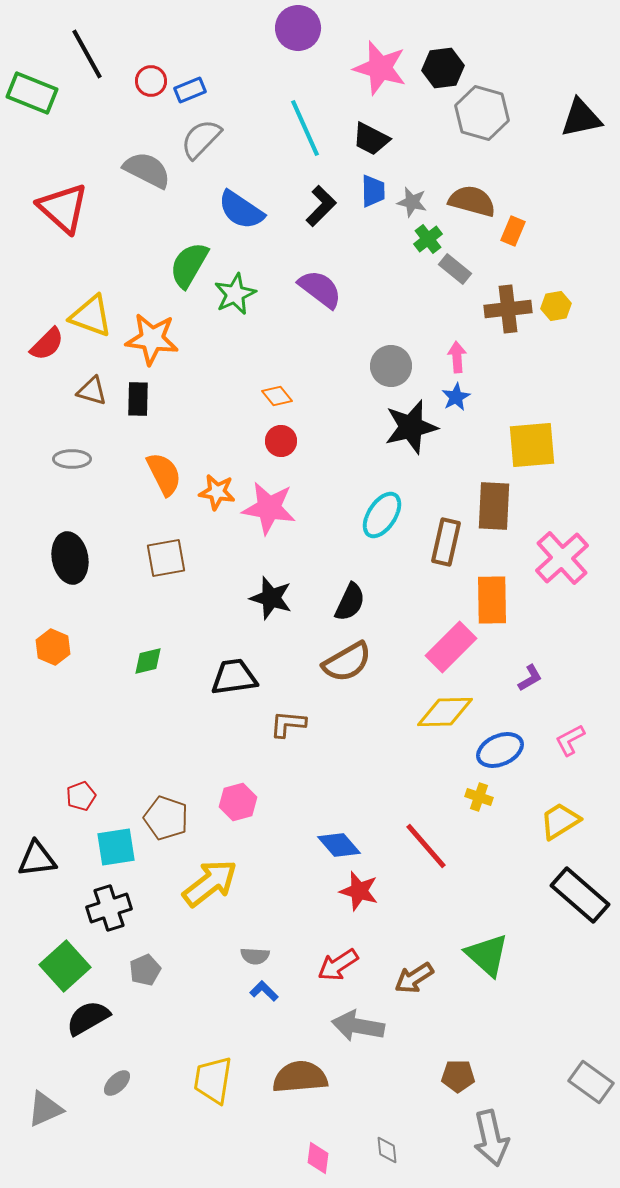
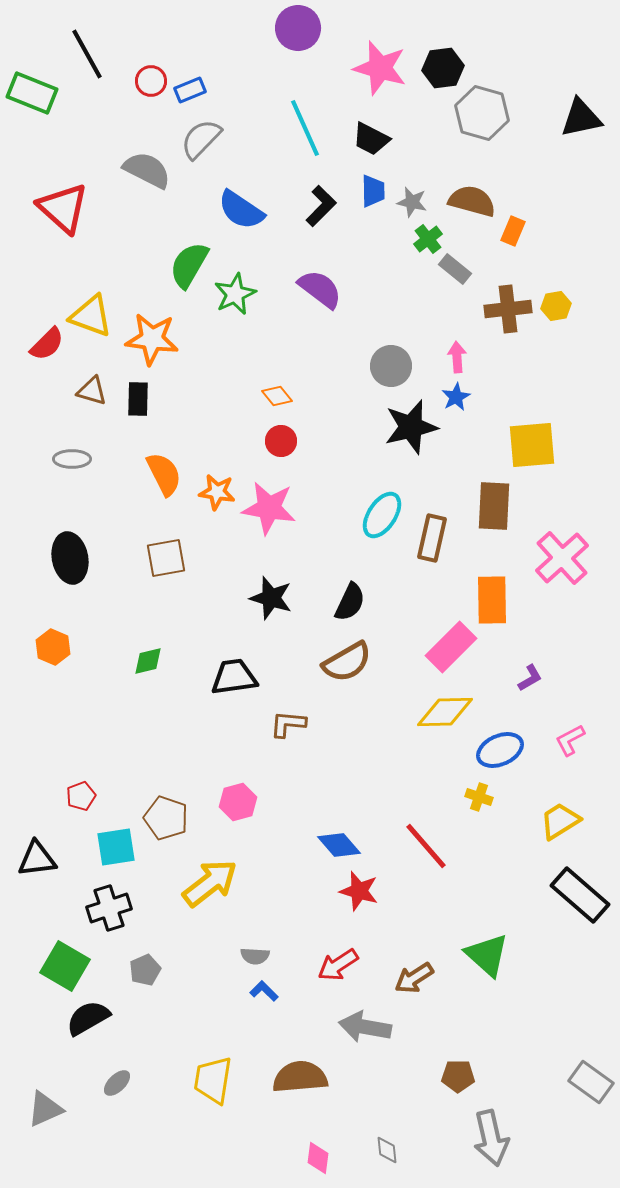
brown rectangle at (446, 542): moved 14 px left, 4 px up
green square at (65, 966): rotated 18 degrees counterclockwise
gray arrow at (358, 1026): moved 7 px right, 1 px down
